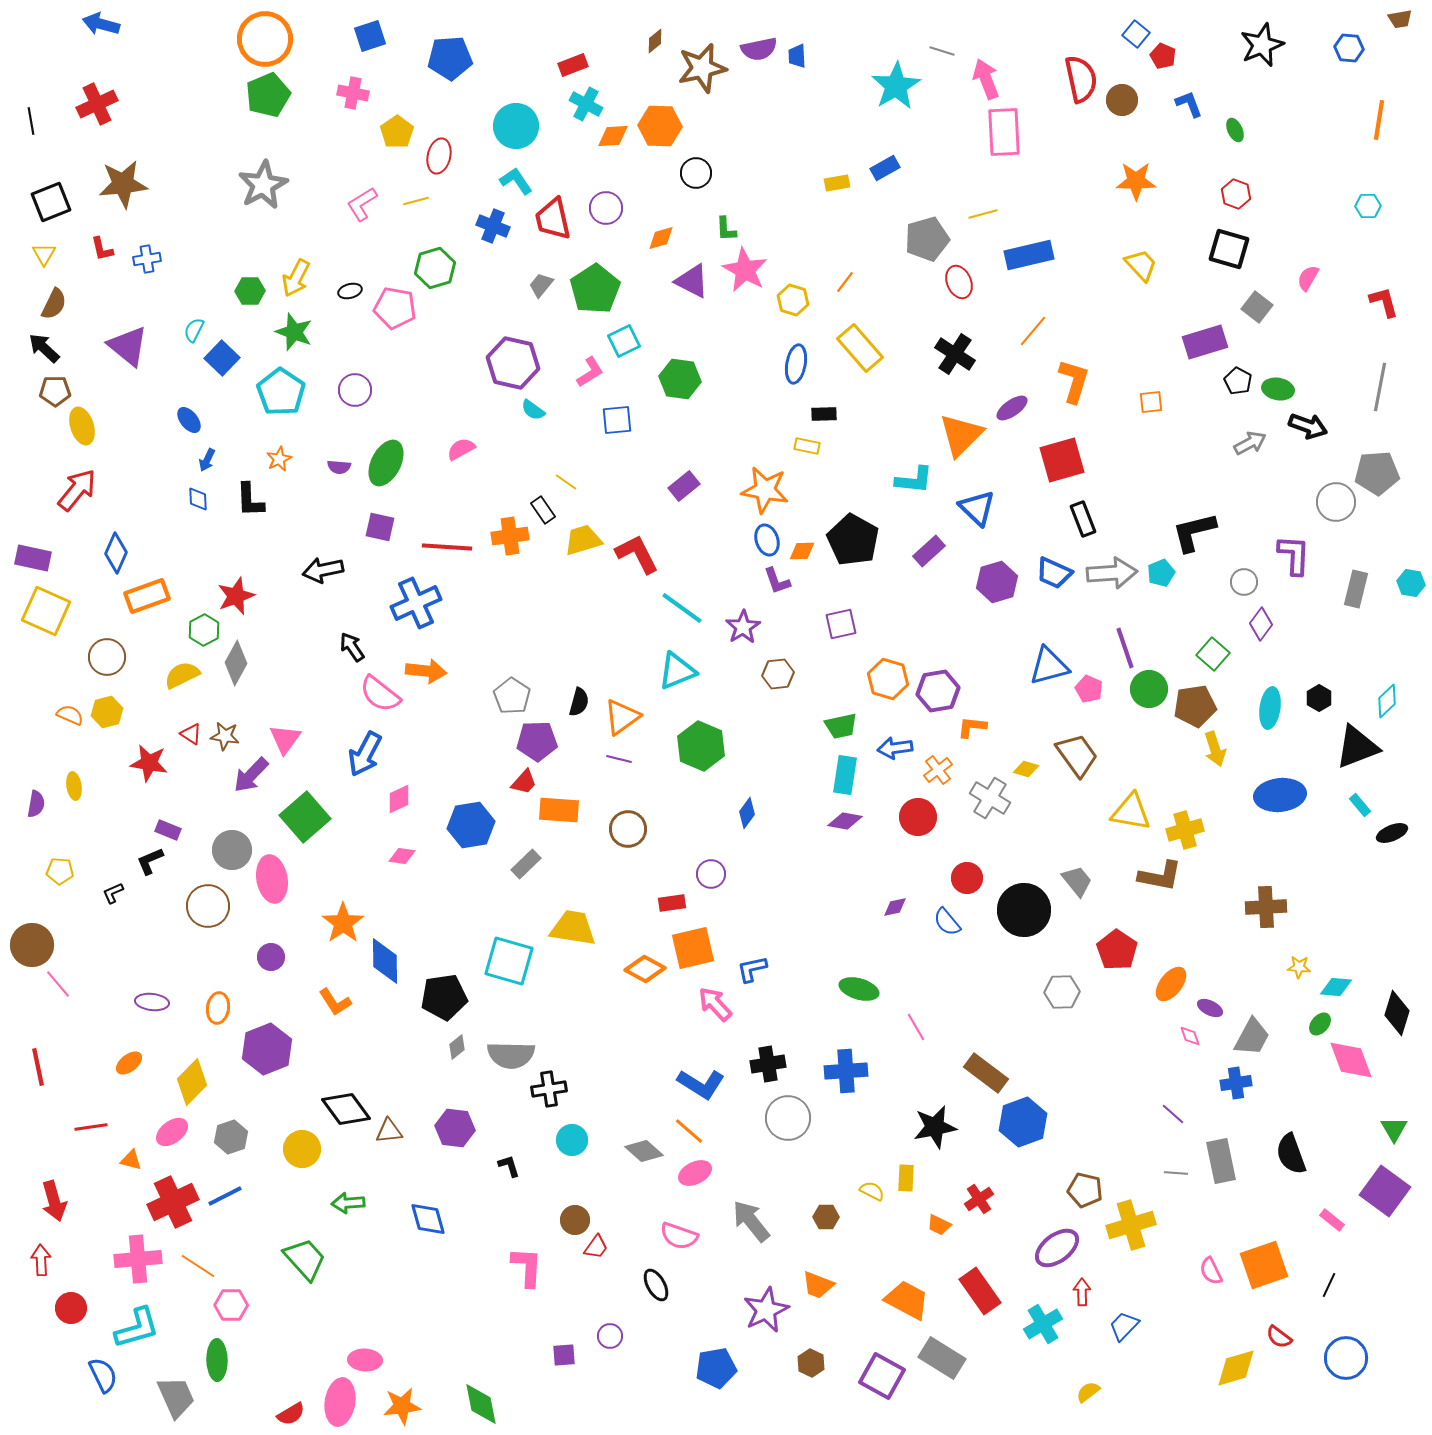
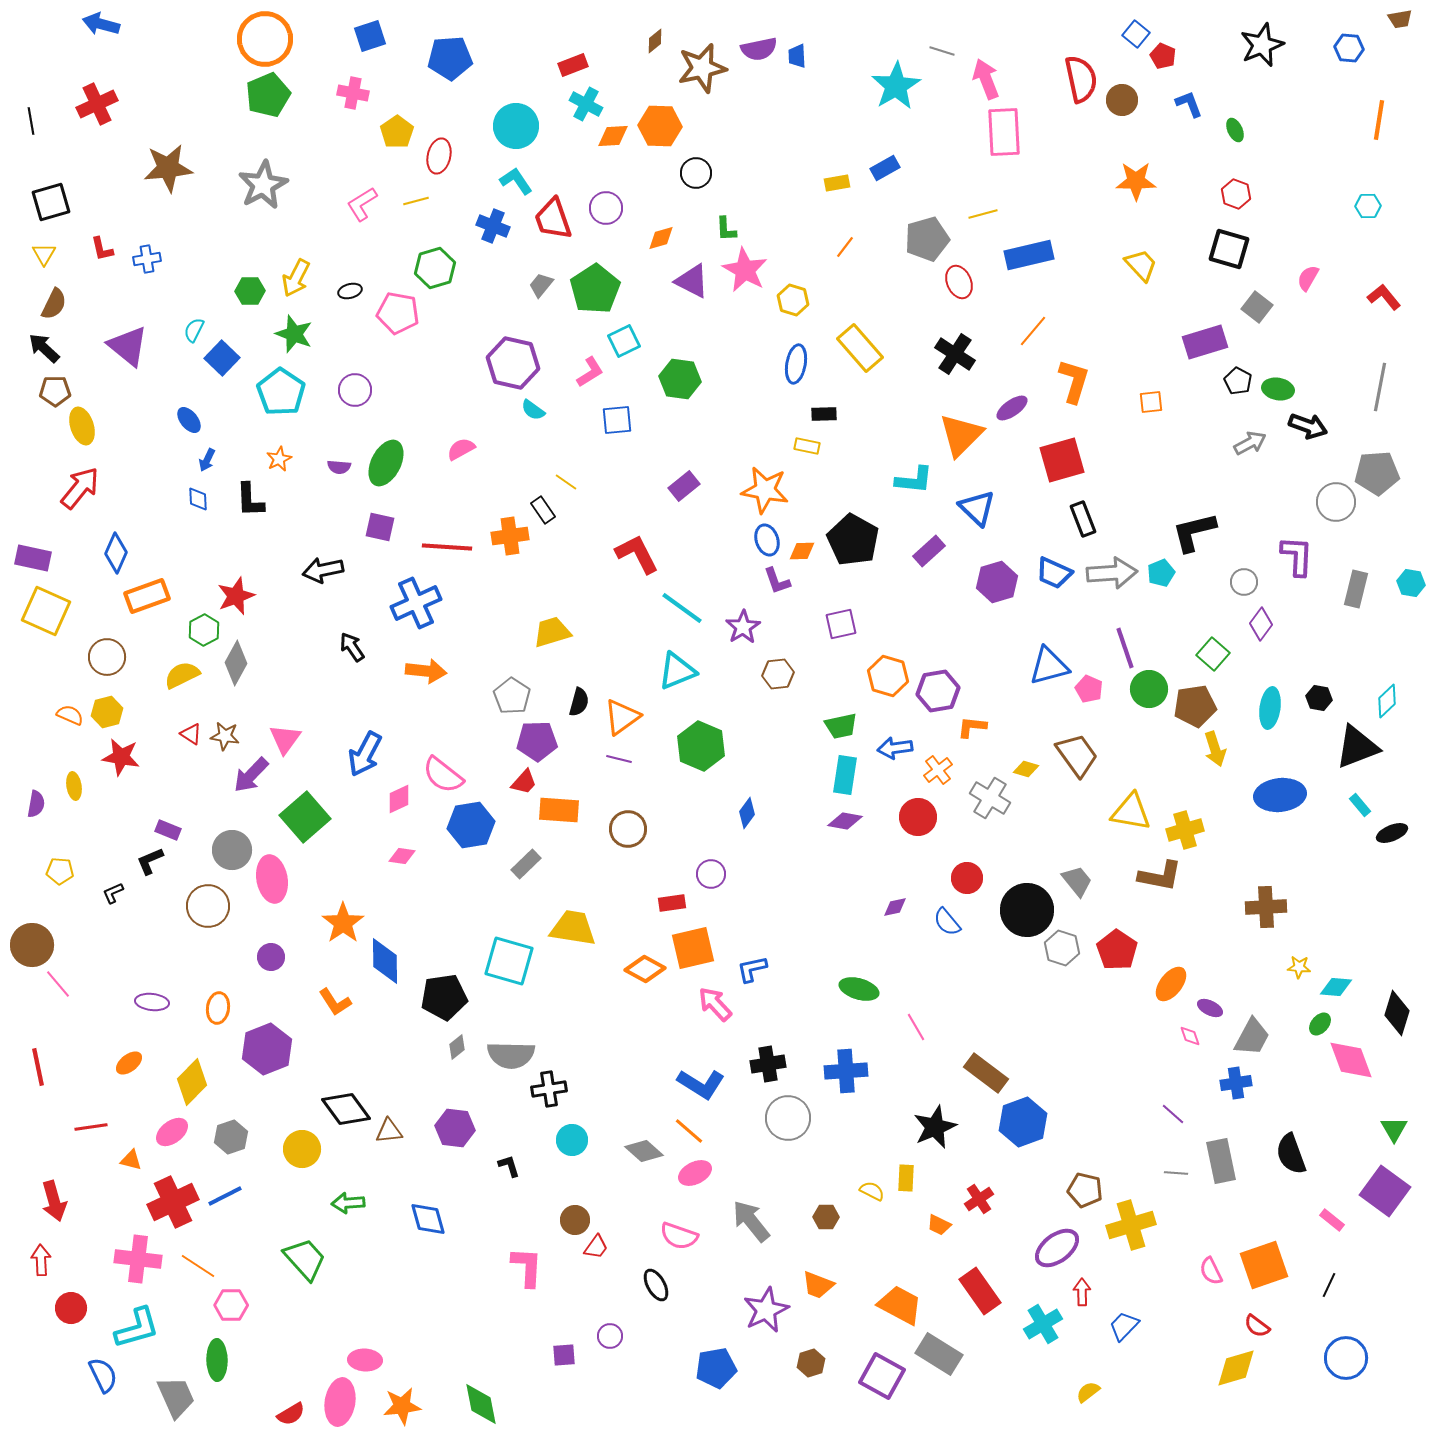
brown star at (123, 184): moved 45 px right, 16 px up
black square at (51, 202): rotated 6 degrees clockwise
red trapezoid at (553, 219): rotated 6 degrees counterclockwise
orange line at (845, 282): moved 35 px up
red L-shape at (1384, 302): moved 5 px up; rotated 24 degrees counterclockwise
pink pentagon at (395, 308): moved 3 px right, 5 px down
green star at (294, 332): moved 2 px down
red arrow at (77, 490): moved 3 px right, 2 px up
yellow trapezoid at (583, 540): moved 31 px left, 92 px down
purple L-shape at (1294, 555): moved 3 px right, 1 px down
orange hexagon at (888, 679): moved 3 px up
pink semicircle at (380, 694): moved 63 px right, 81 px down
black hexagon at (1319, 698): rotated 20 degrees counterclockwise
red star at (149, 763): moved 28 px left, 6 px up
black circle at (1024, 910): moved 3 px right
gray hexagon at (1062, 992): moved 44 px up; rotated 20 degrees clockwise
black star at (935, 1127): rotated 12 degrees counterclockwise
pink cross at (138, 1259): rotated 12 degrees clockwise
orange trapezoid at (907, 1300): moved 7 px left, 5 px down
red semicircle at (1279, 1337): moved 22 px left, 11 px up
gray rectangle at (942, 1358): moved 3 px left, 4 px up
brown hexagon at (811, 1363): rotated 16 degrees clockwise
